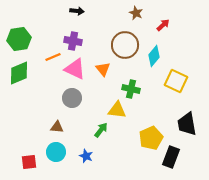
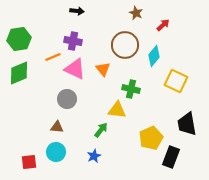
gray circle: moved 5 px left, 1 px down
blue star: moved 8 px right; rotated 24 degrees clockwise
